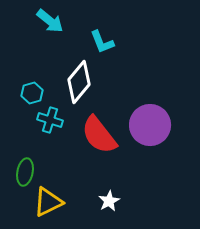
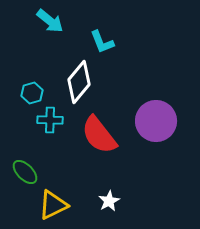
cyan cross: rotated 15 degrees counterclockwise
purple circle: moved 6 px right, 4 px up
green ellipse: rotated 56 degrees counterclockwise
yellow triangle: moved 5 px right, 3 px down
